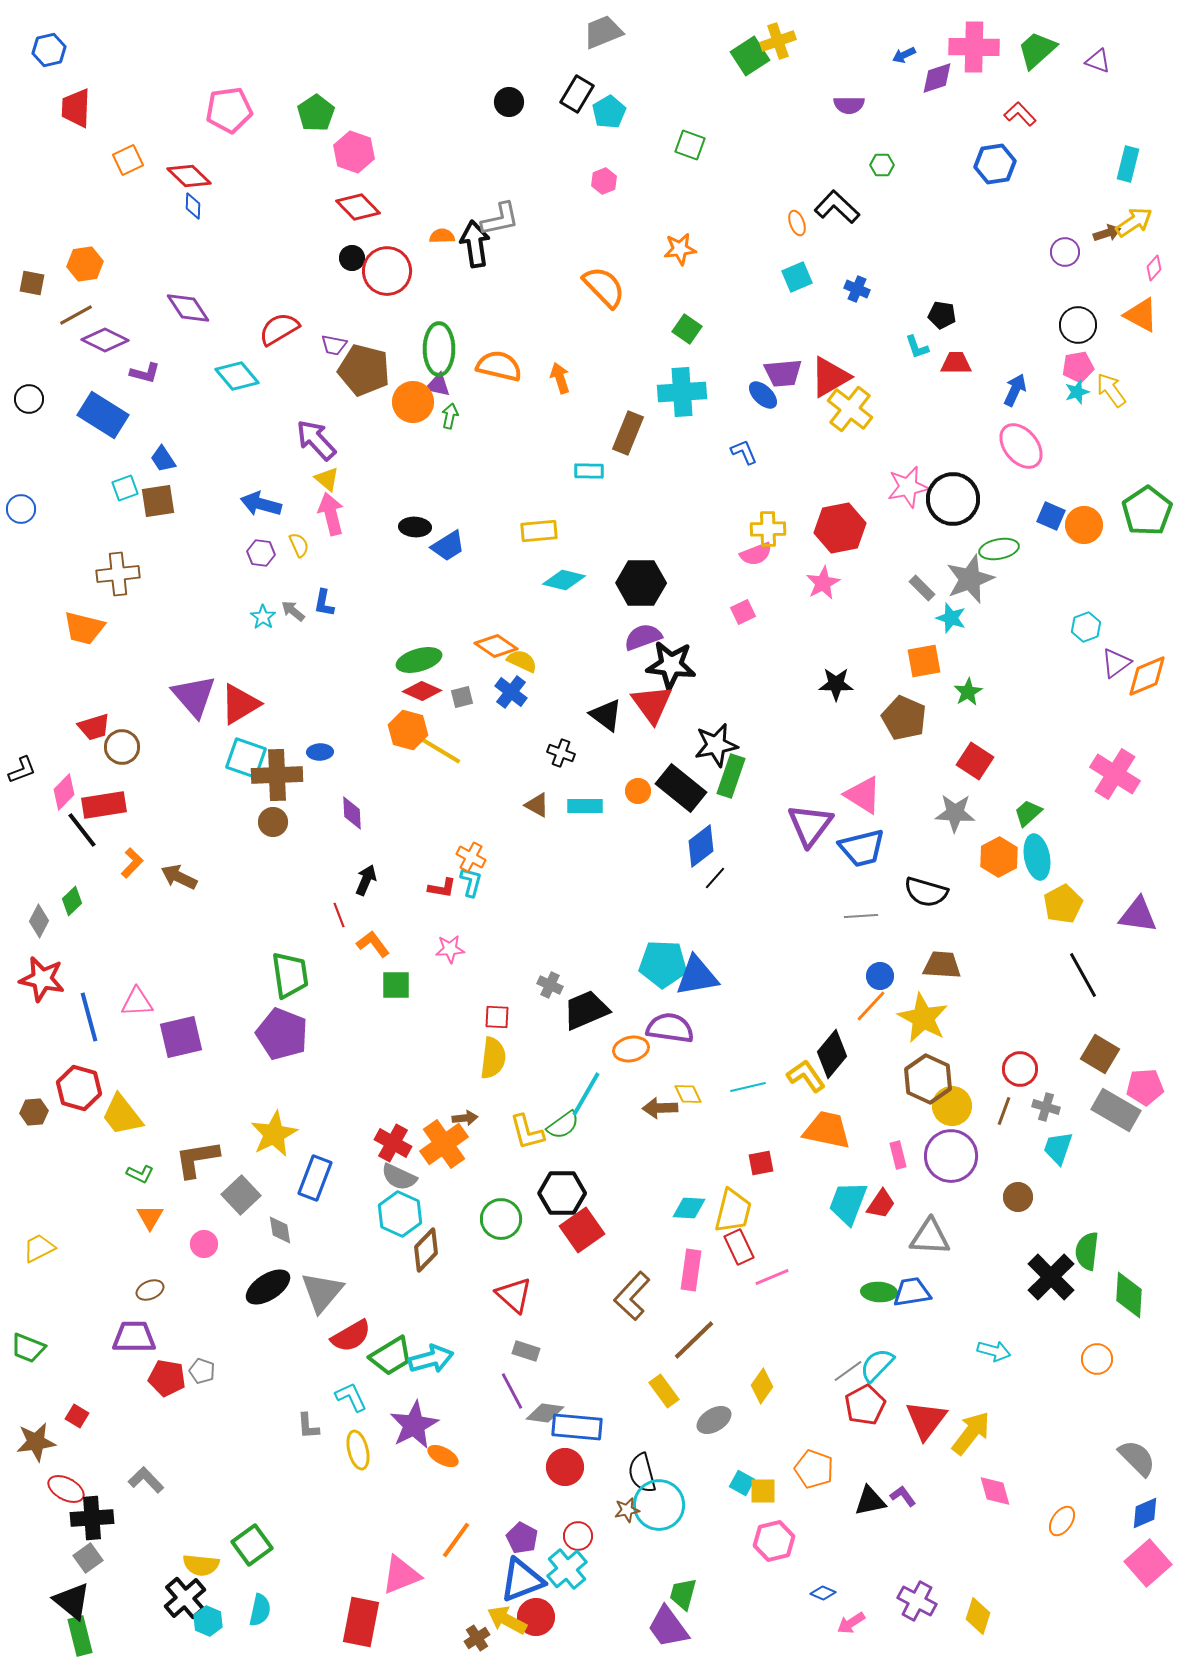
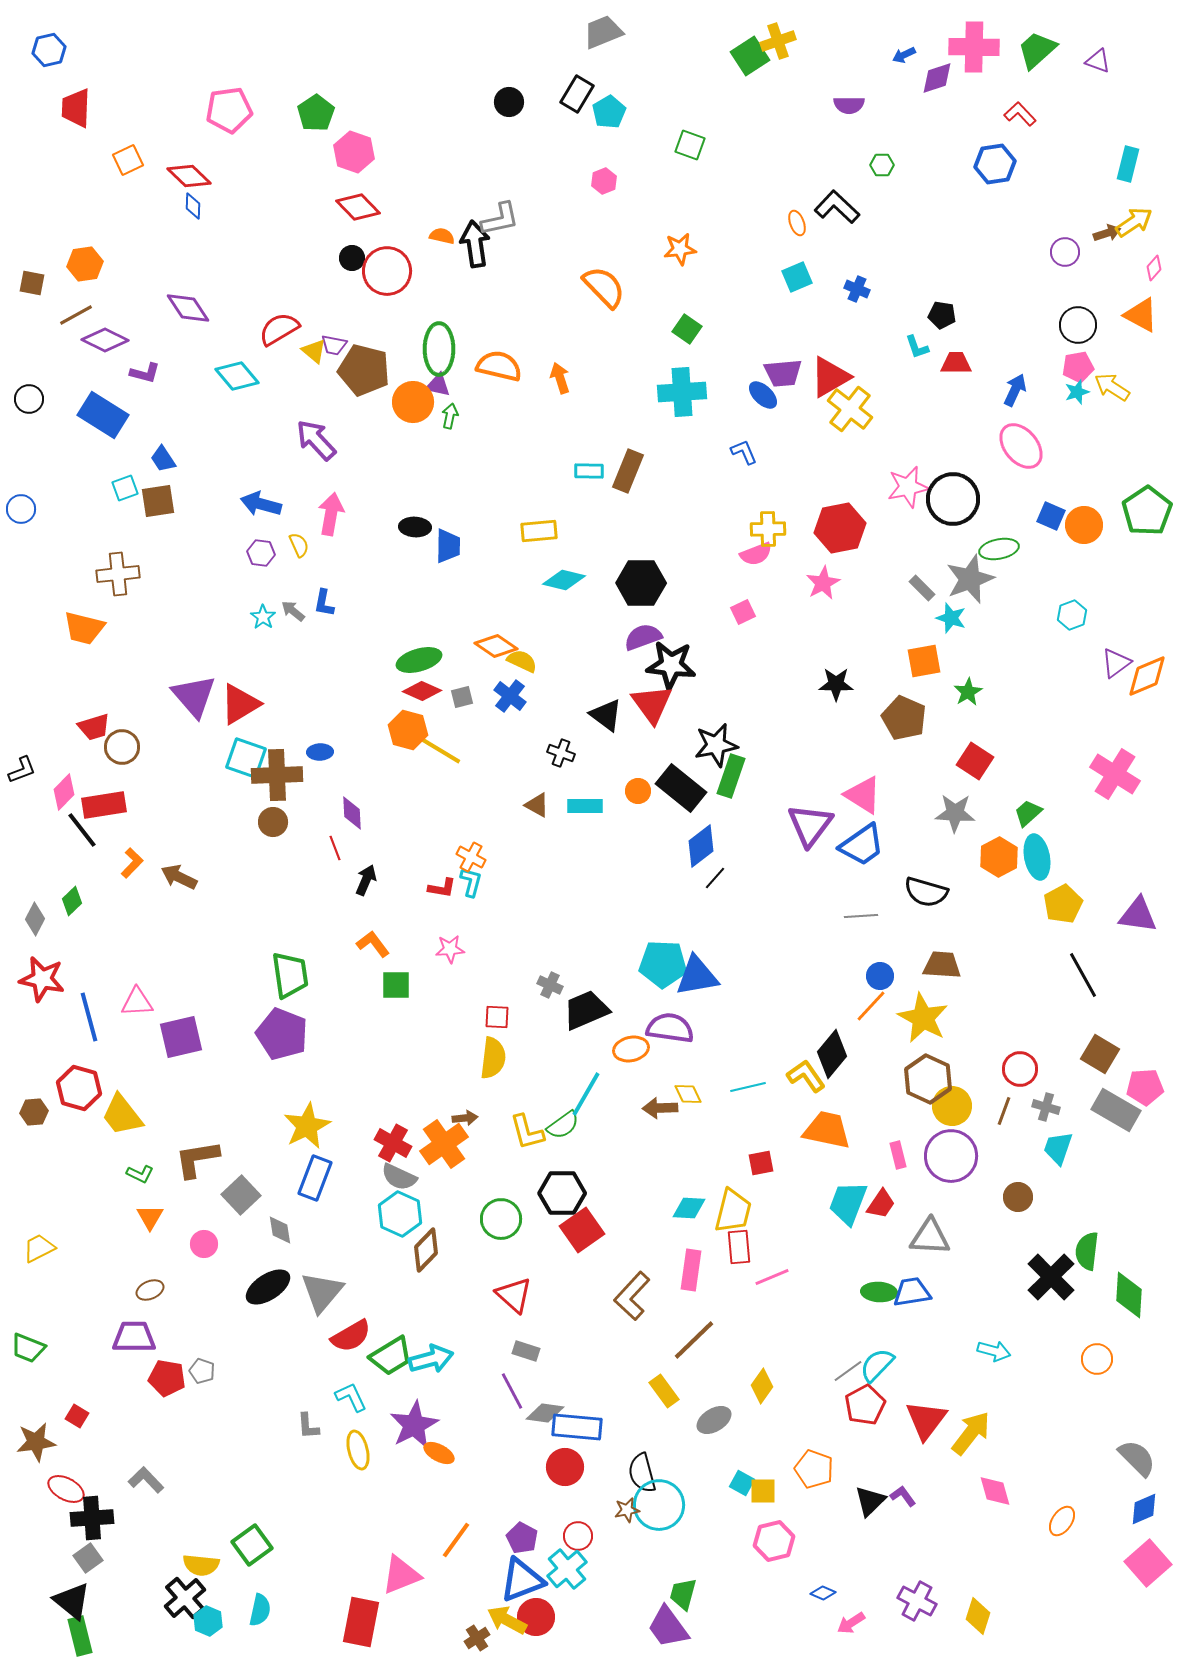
orange semicircle at (442, 236): rotated 15 degrees clockwise
yellow arrow at (1111, 390): moved 1 px right, 3 px up; rotated 21 degrees counterclockwise
brown rectangle at (628, 433): moved 38 px down
yellow triangle at (327, 479): moved 13 px left, 128 px up
pink arrow at (331, 514): rotated 24 degrees clockwise
blue trapezoid at (448, 546): rotated 57 degrees counterclockwise
cyan hexagon at (1086, 627): moved 14 px left, 12 px up
blue cross at (511, 692): moved 1 px left, 4 px down
blue trapezoid at (862, 848): moved 3 px up; rotated 21 degrees counterclockwise
red line at (339, 915): moved 4 px left, 67 px up
gray diamond at (39, 921): moved 4 px left, 2 px up
yellow star at (274, 1134): moved 33 px right, 8 px up
red rectangle at (739, 1247): rotated 20 degrees clockwise
orange ellipse at (443, 1456): moved 4 px left, 3 px up
black triangle at (870, 1501): rotated 32 degrees counterclockwise
blue diamond at (1145, 1513): moved 1 px left, 4 px up
